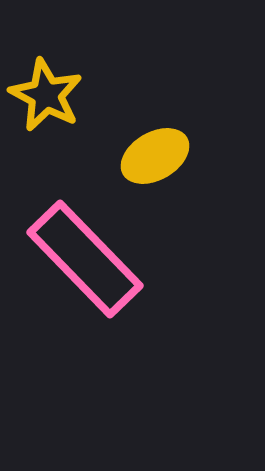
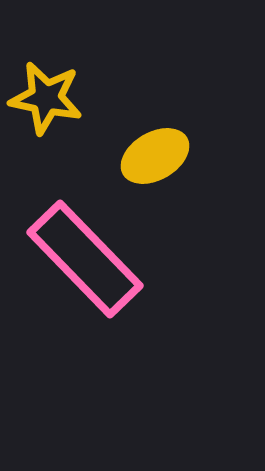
yellow star: moved 3 px down; rotated 16 degrees counterclockwise
